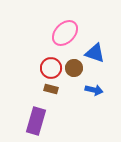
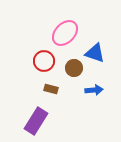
red circle: moved 7 px left, 7 px up
blue arrow: rotated 18 degrees counterclockwise
purple rectangle: rotated 16 degrees clockwise
